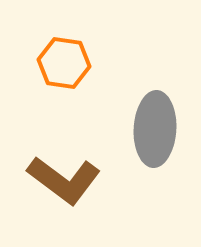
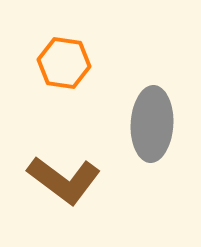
gray ellipse: moved 3 px left, 5 px up
